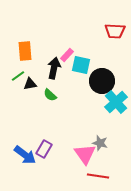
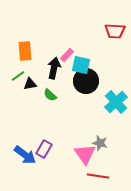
black circle: moved 16 px left
